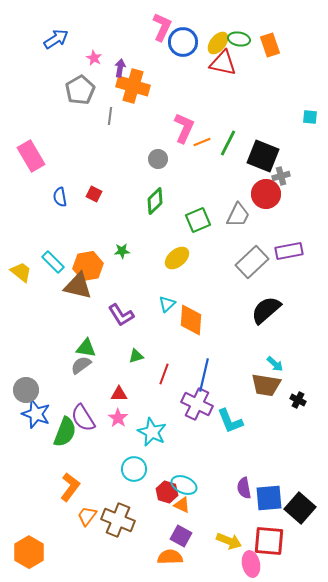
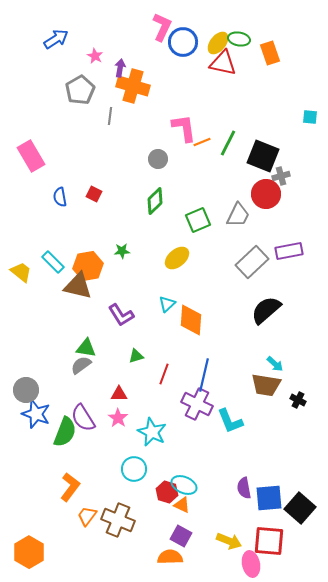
orange rectangle at (270, 45): moved 8 px down
pink star at (94, 58): moved 1 px right, 2 px up
pink L-shape at (184, 128): rotated 32 degrees counterclockwise
